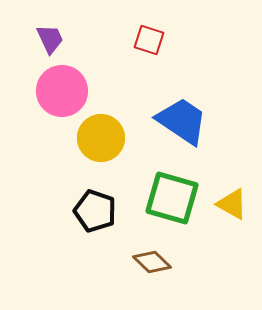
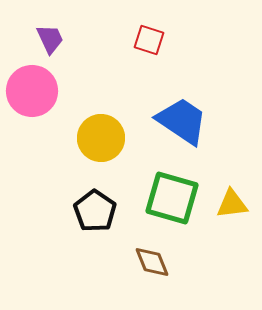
pink circle: moved 30 px left
yellow triangle: rotated 36 degrees counterclockwise
black pentagon: rotated 15 degrees clockwise
brown diamond: rotated 24 degrees clockwise
